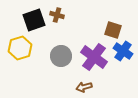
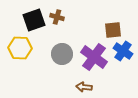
brown cross: moved 2 px down
brown square: rotated 24 degrees counterclockwise
yellow hexagon: rotated 20 degrees clockwise
gray circle: moved 1 px right, 2 px up
brown arrow: rotated 21 degrees clockwise
